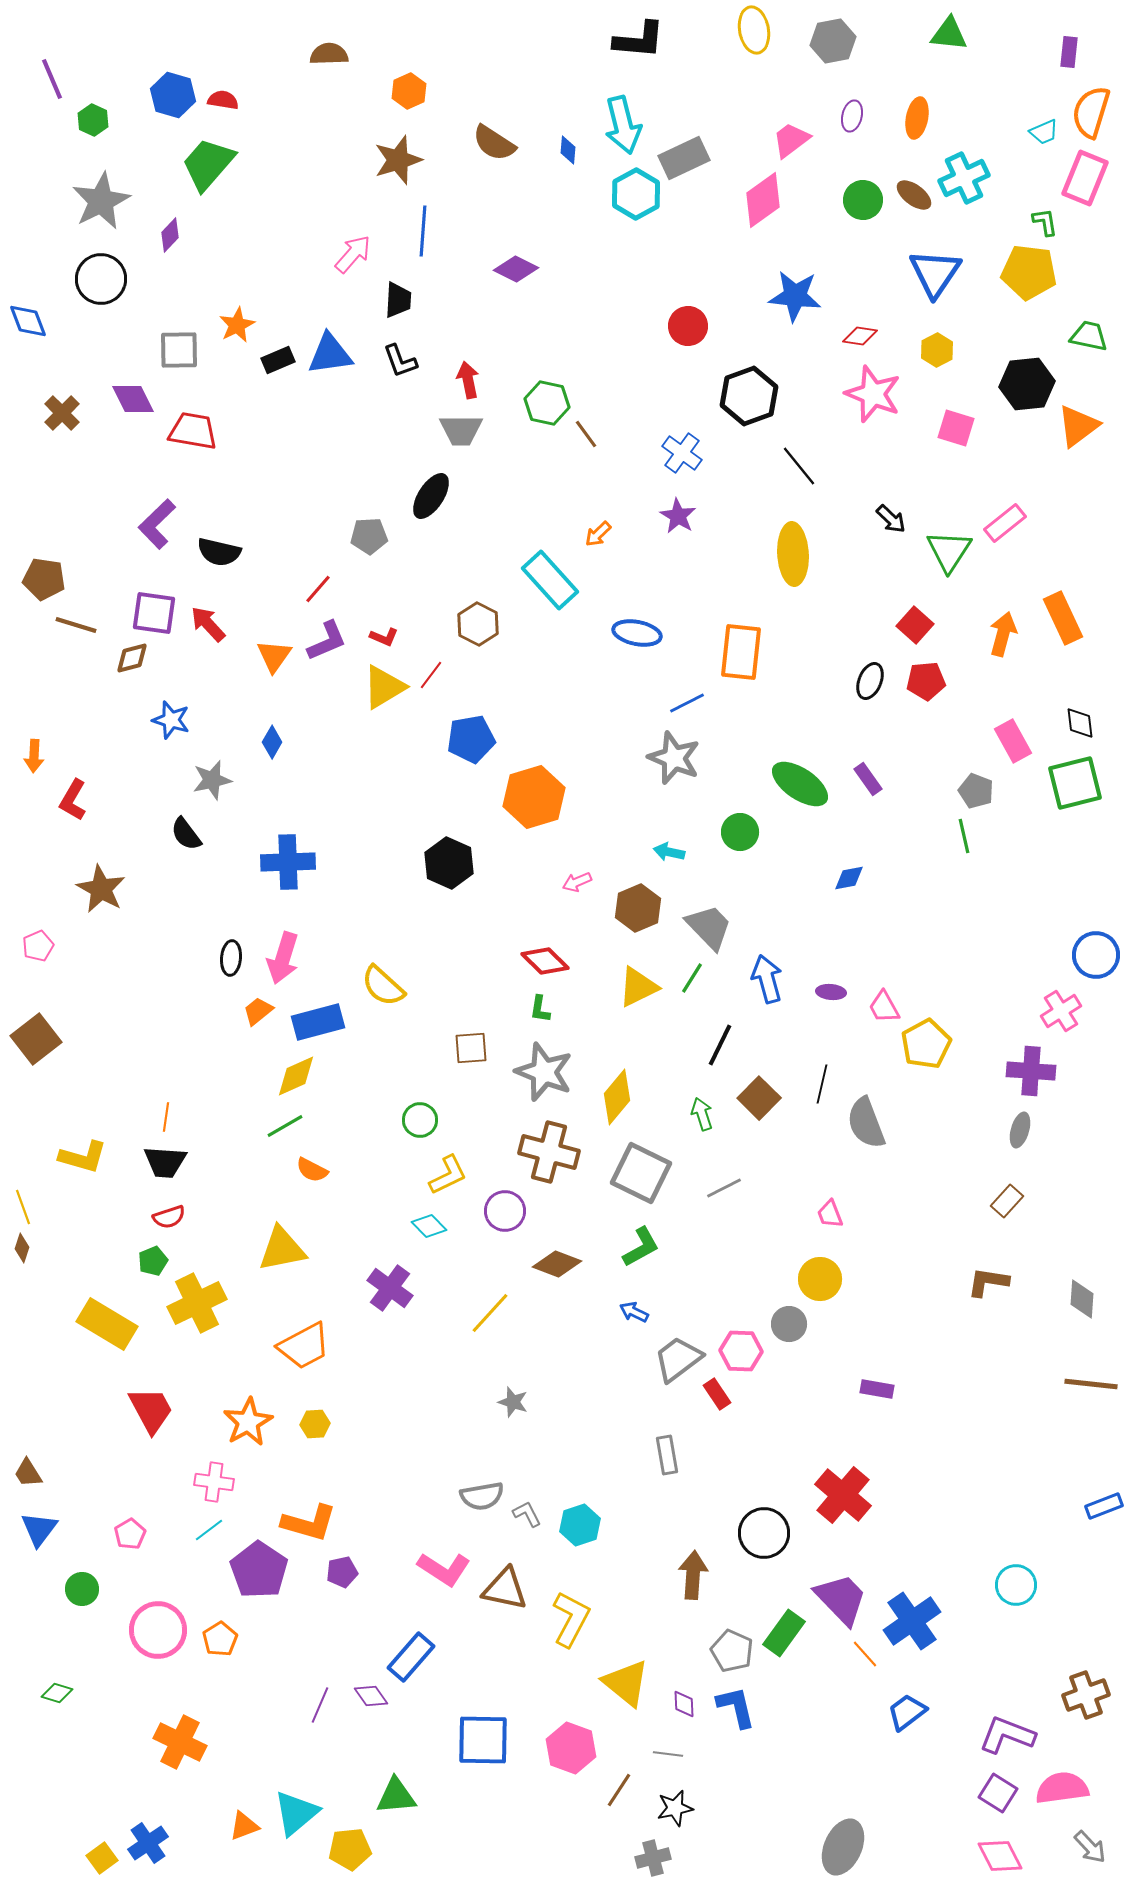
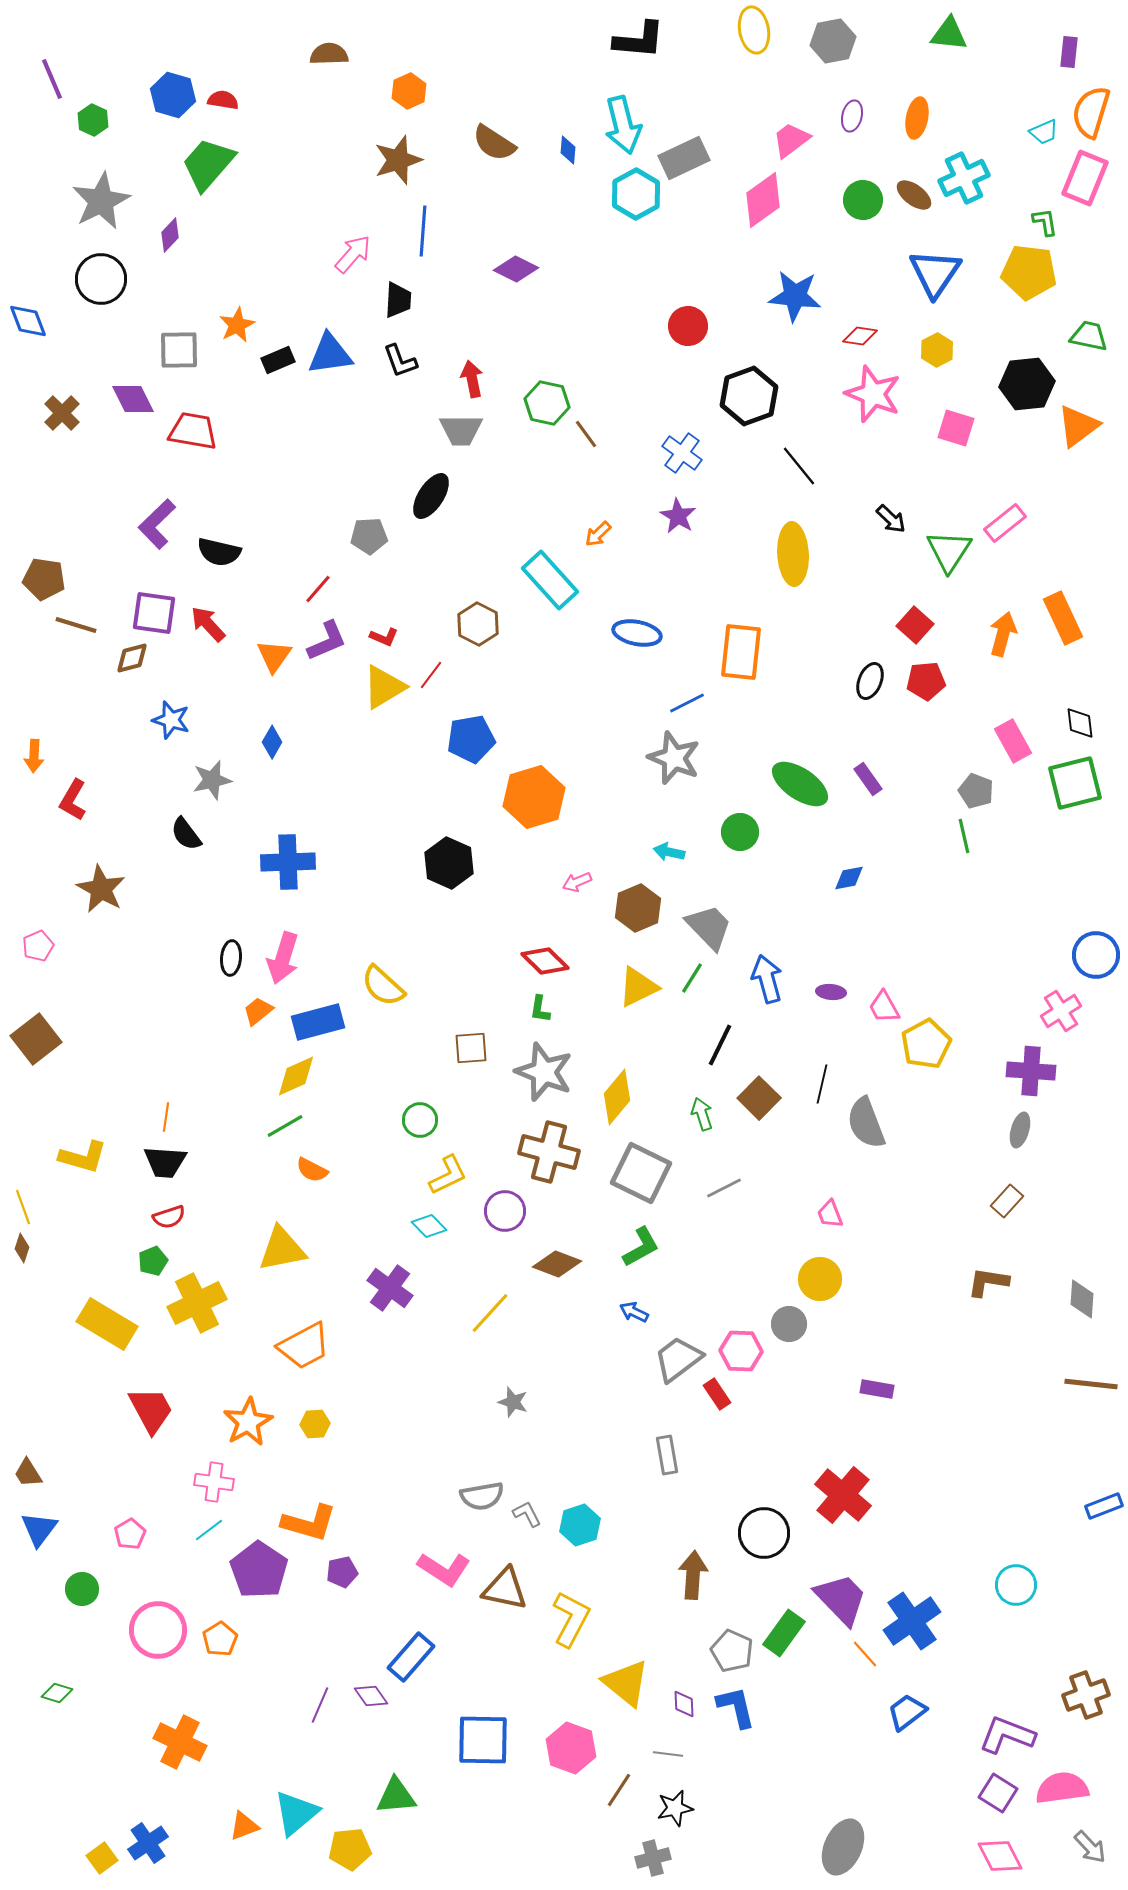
red arrow at (468, 380): moved 4 px right, 1 px up
